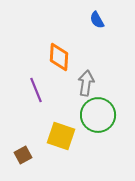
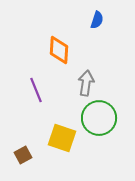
blue semicircle: rotated 132 degrees counterclockwise
orange diamond: moved 7 px up
green circle: moved 1 px right, 3 px down
yellow square: moved 1 px right, 2 px down
